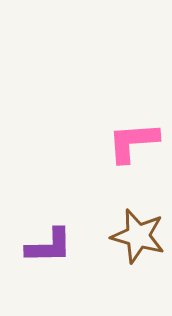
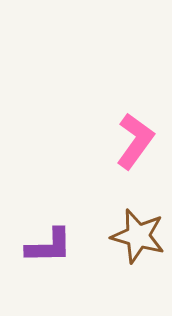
pink L-shape: moved 2 px right, 1 px up; rotated 130 degrees clockwise
